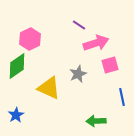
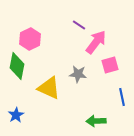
pink arrow: moved 1 px up; rotated 35 degrees counterclockwise
green diamond: rotated 44 degrees counterclockwise
gray star: rotated 30 degrees clockwise
